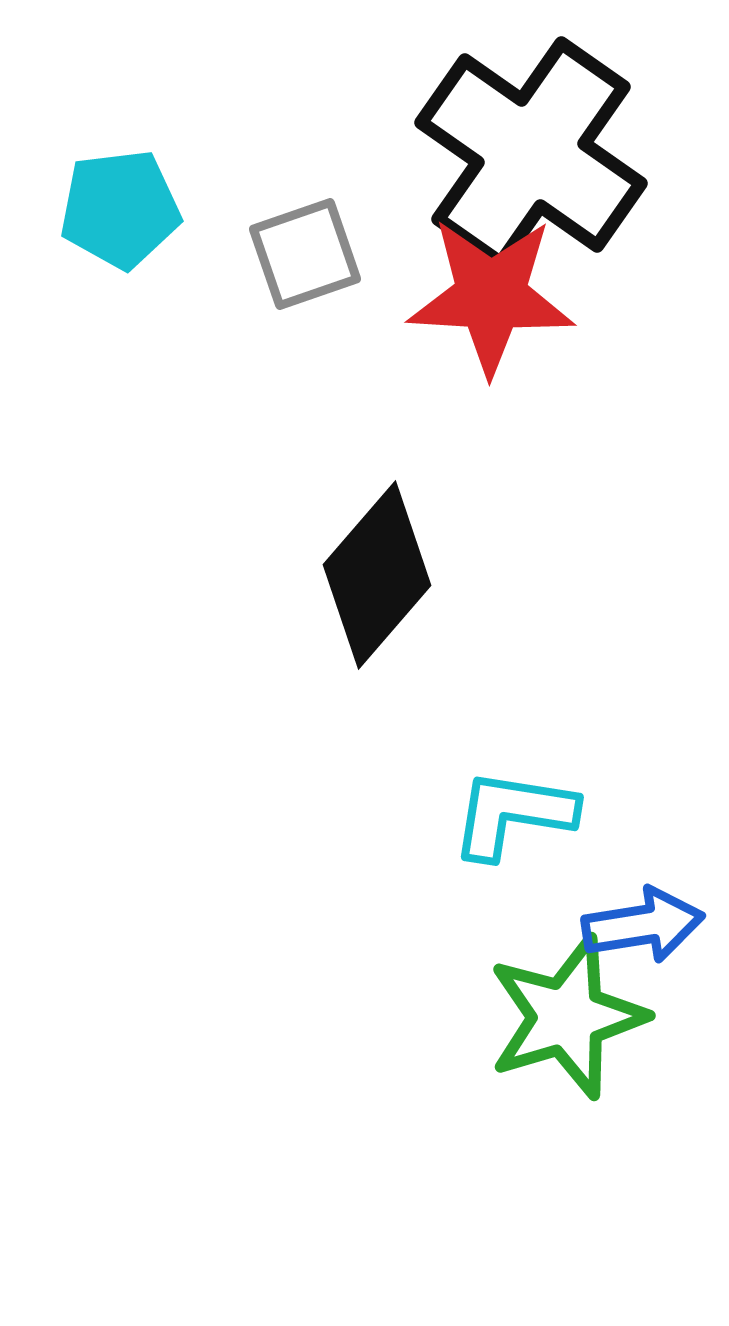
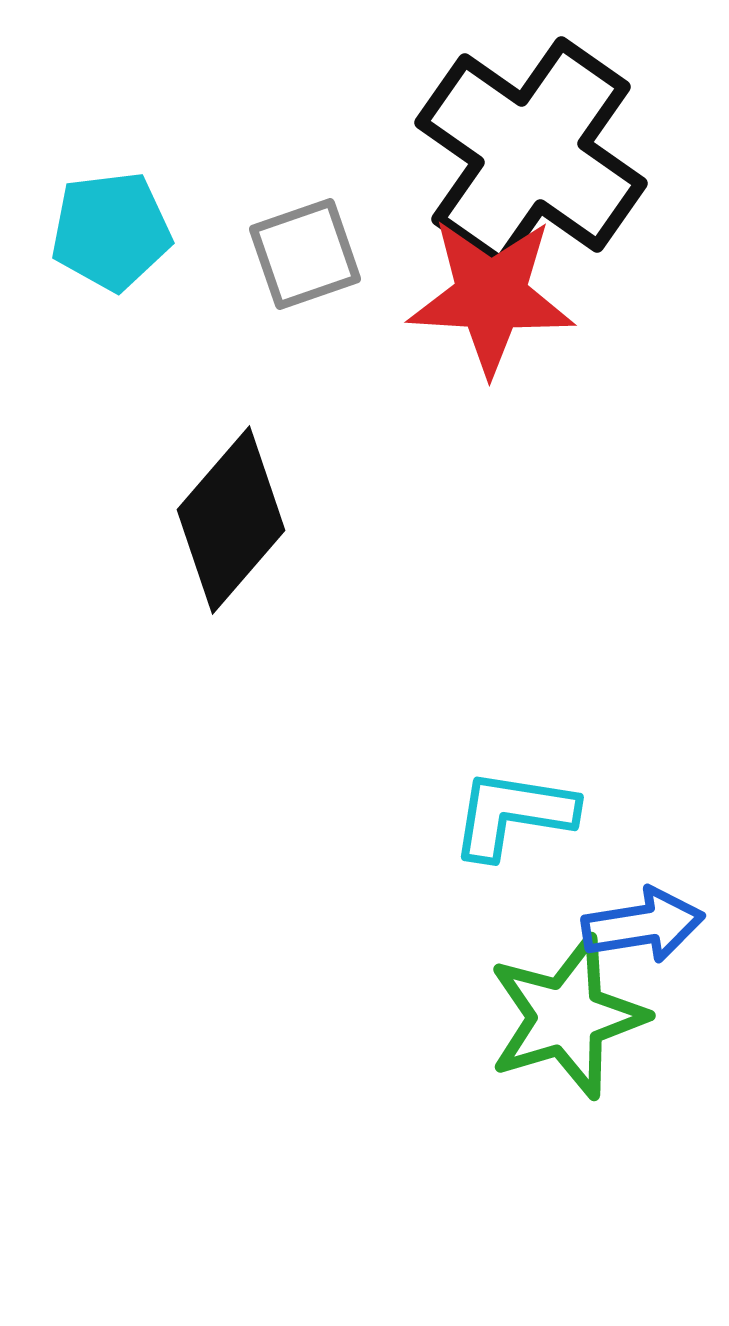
cyan pentagon: moved 9 px left, 22 px down
black diamond: moved 146 px left, 55 px up
